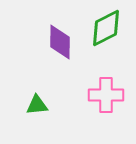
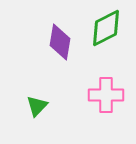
purple diamond: rotated 9 degrees clockwise
green triangle: moved 1 px down; rotated 40 degrees counterclockwise
